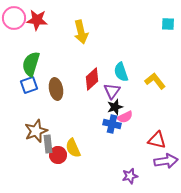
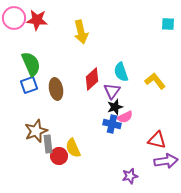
green semicircle: rotated 140 degrees clockwise
red circle: moved 1 px right, 1 px down
